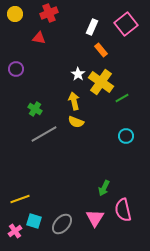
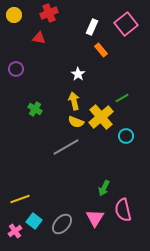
yellow circle: moved 1 px left, 1 px down
yellow cross: moved 35 px down; rotated 15 degrees clockwise
gray line: moved 22 px right, 13 px down
cyan square: rotated 21 degrees clockwise
